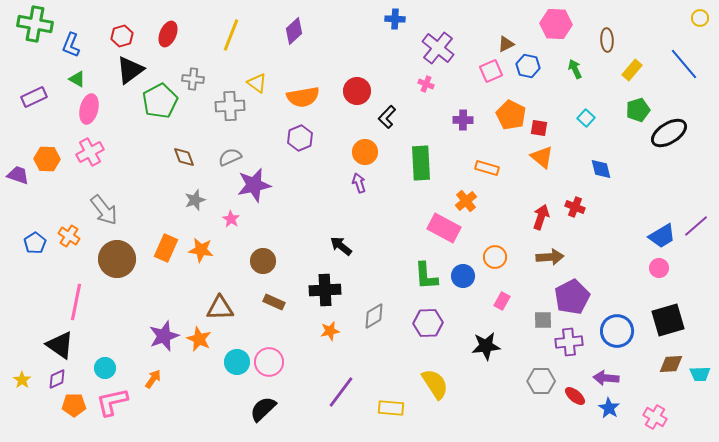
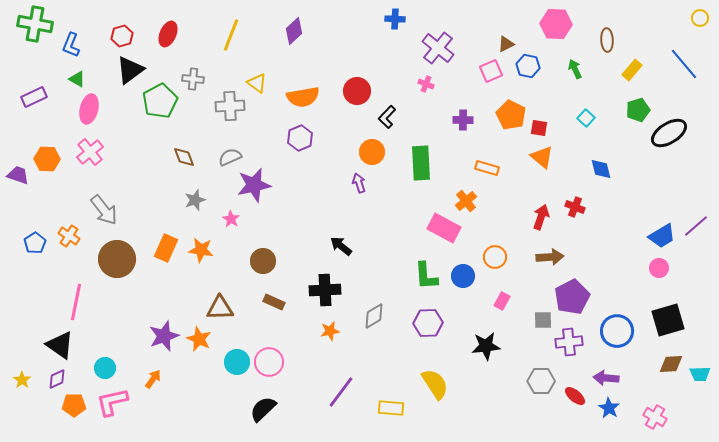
pink cross at (90, 152): rotated 12 degrees counterclockwise
orange circle at (365, 152): moved 7 px right
